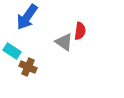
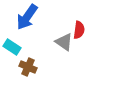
red semicircle: moved 1 px left, 1 px up
cyan rectangle: moved 4 px up
